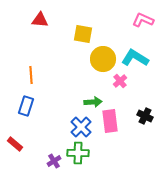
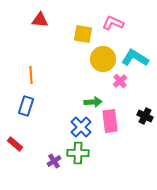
pink L-shape: moved 30 px left, 3 px down
